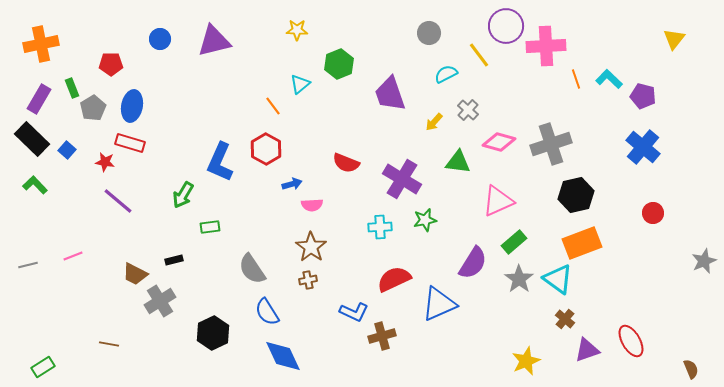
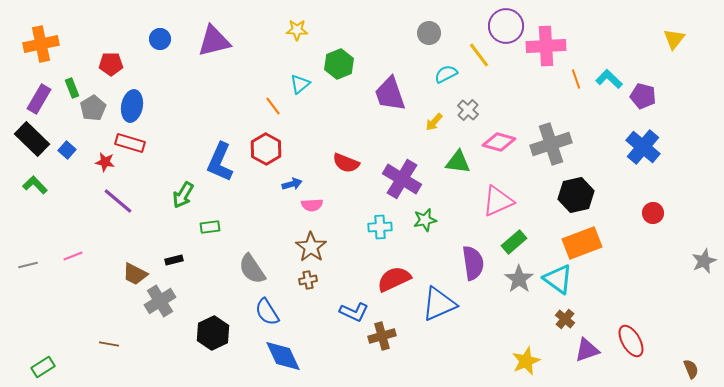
purple semicircle at (473, 263): rotated 40 degrees counterclockwise
